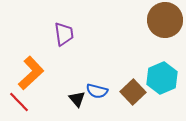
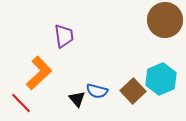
purple trapezoid: moved 2 px down
orange L-shape: moved 8 px right
cyan hexagon: moved 1 px left, 1 px down
brown square: moved 1 px up
red line: moved 2 px right, 1 px down
